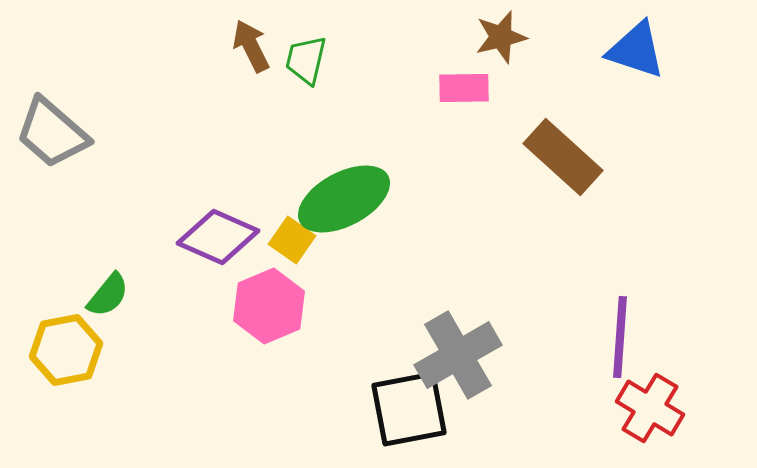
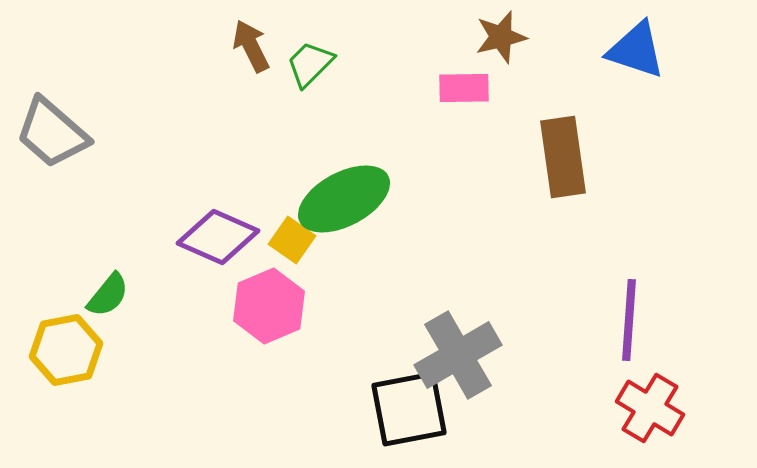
green trapezoid: moved 4 px right, 4 px down; rotated 32 degrees clockwise
brown rectangle: rotated 40 degrees clockwise
purple line: moved 9 px right, 17 px up
